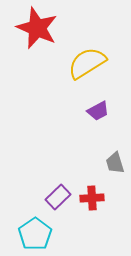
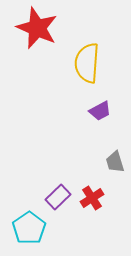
yellow semicircle: rotated 54 degrees counterclockwise
purple trapezoid: moved 2 px right
gray trapezoid: moved 1 px up
red cross: rotated 30 degrees counterclockwise
cyan pentagon: moved 6 px left, 6 px up
